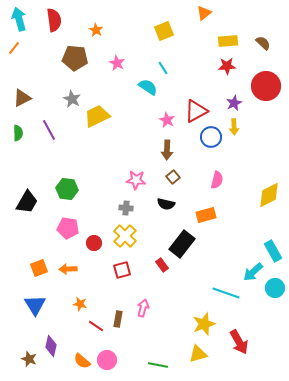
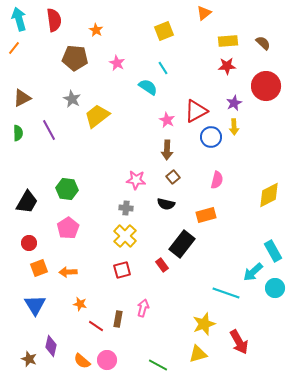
yellow trapezoid at (97, 116): rotated 12 degrees counterclockwise
pink pentagon at (68, 228): rotated 30 degrees clockwise
red circle at (94, 243): moved 65 px left
orange arrow at (68, 269): moved 3 px down
green line at (158, 365): rotated 18 degrees clockwise
